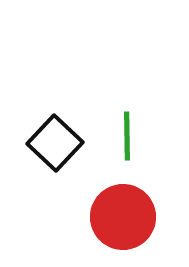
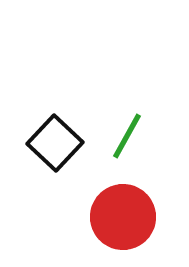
green line: rotated 30 degrees clockwise
